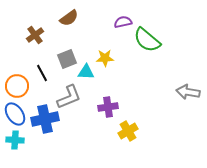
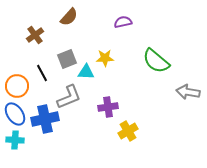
brown semicircle: moved 1 px up; rotated 12 degrees counterclockwise
green semicircle: moved 9 px right, 21 px down
